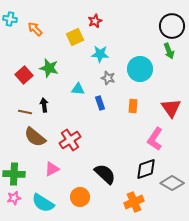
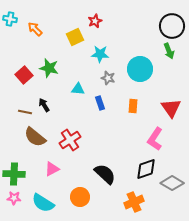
black arrow: rotated 24 degrees counterclockwise
pink star: rotated 16 degrees clockwise
